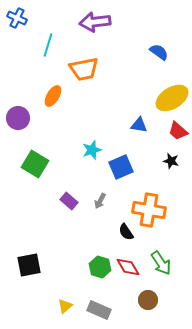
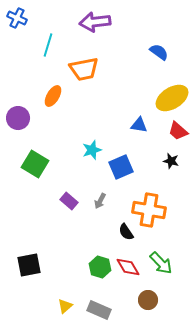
green arrow: rotated 10 degrees counterclockwise
